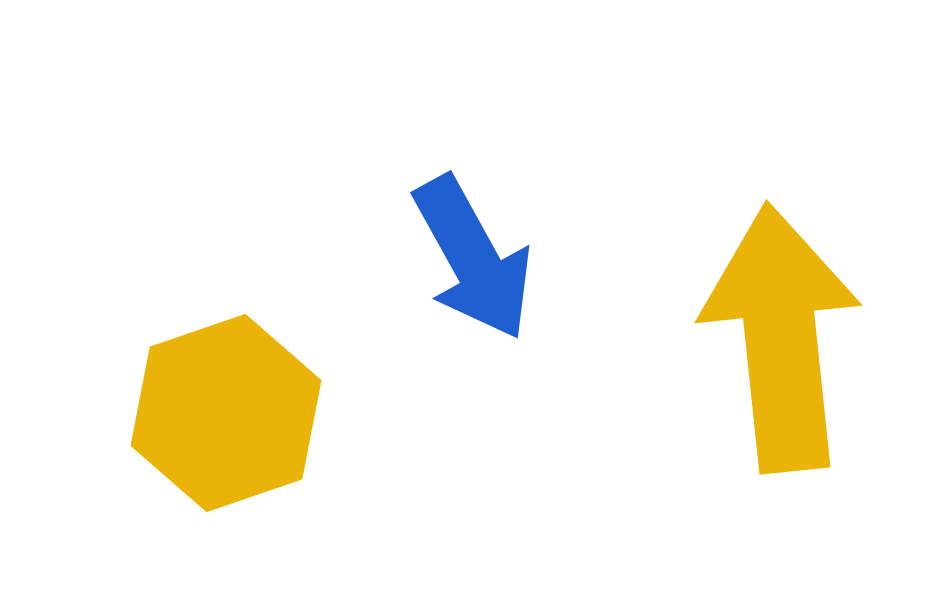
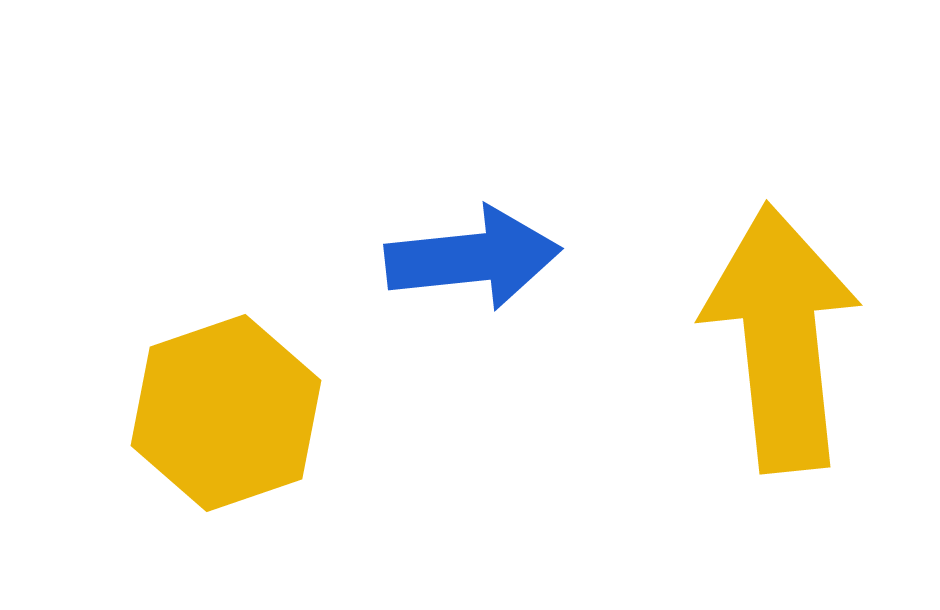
blue arrow: rotated 67 degrees counterclockwise
